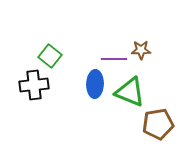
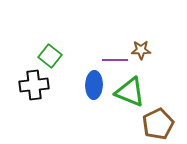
purple line: moved 1 px right, 1 px down
blue ellipse: moved 1 px left, 1 px down
brown pentagon: rotated 16 degrees counterclockwise
